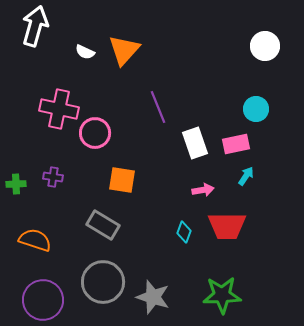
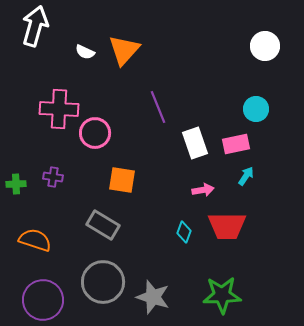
pink cross: rotated 9 degrees counterclockwise
